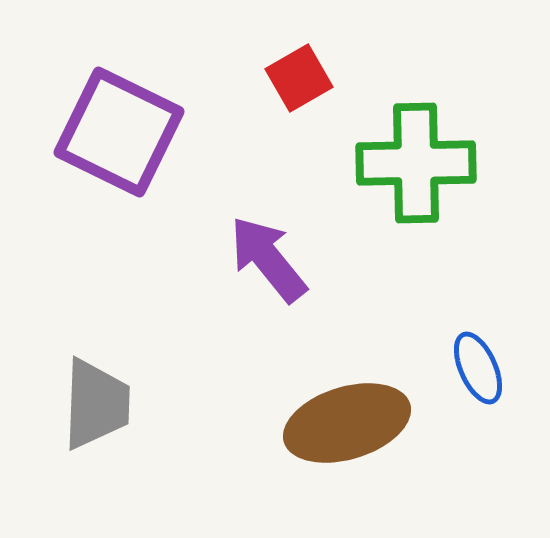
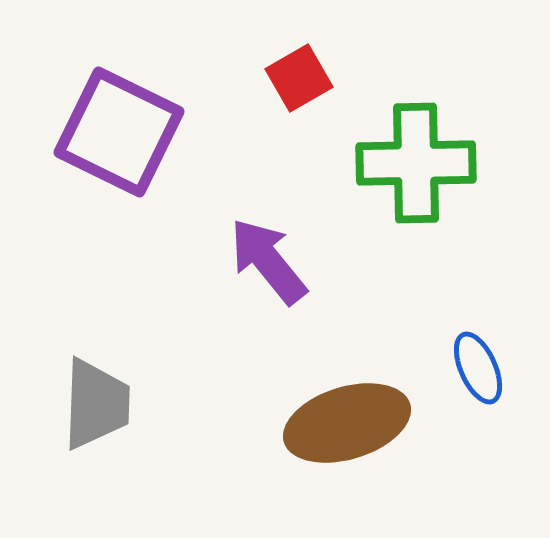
purple arrow: moved 2 px down
